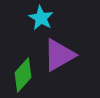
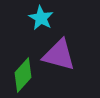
purple triangle: rotated 45 degrees clockwise
